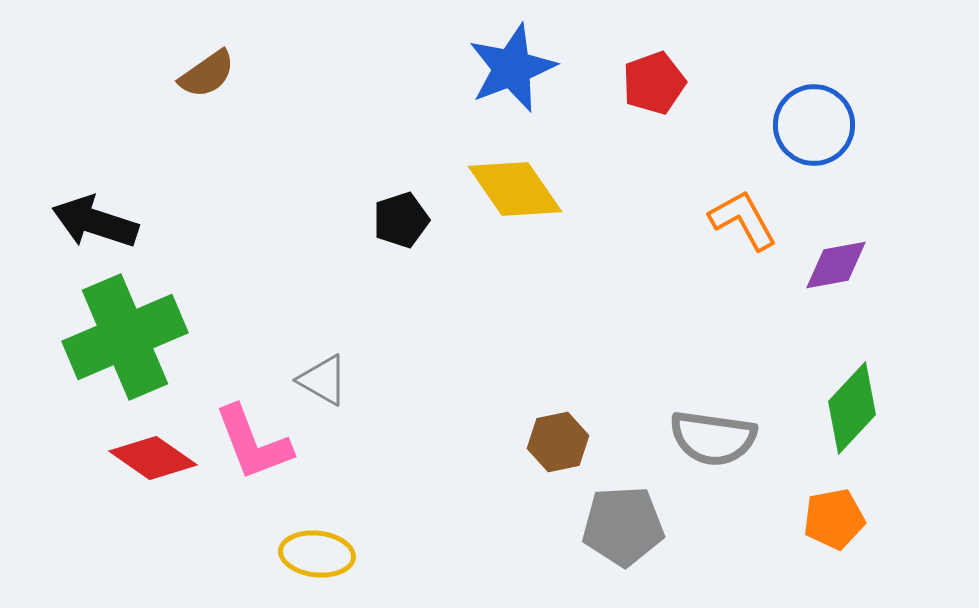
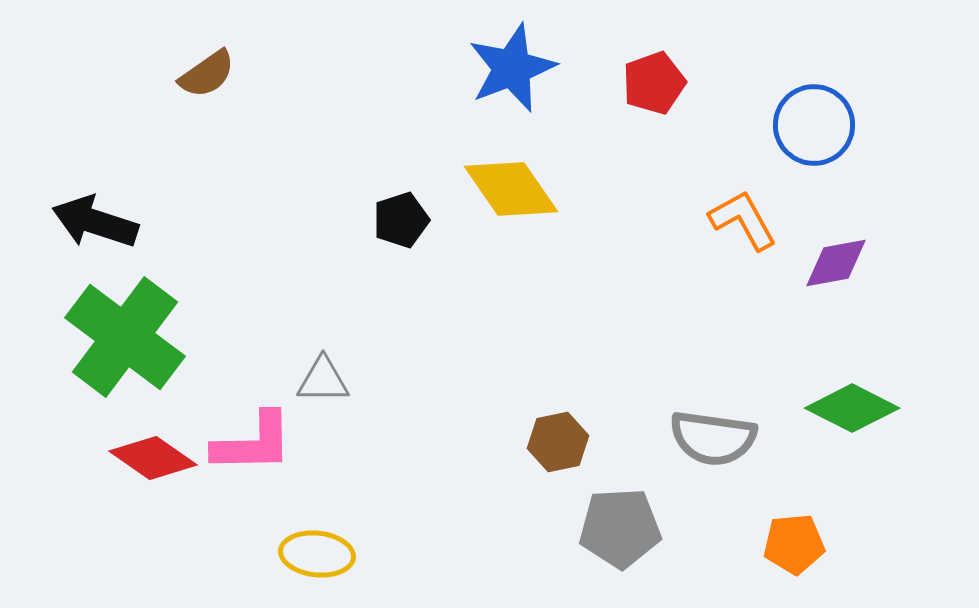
yellow diamond: moved 4 px left
purple diamond: moved 2 px up
green cross: rotated 30 degrees counterclockwise
gray triangle: rotated 30 degrees counterclockwise
green diamond: rotated 74 degrees clockwise
pink L-shape: rotated 70 degrees counterclockwise
orange pentagon: moved 40 px left, 25 px down; rotated 6 degrees clockwise
gray pentagon: moved 3 px left, 2 px down
